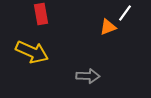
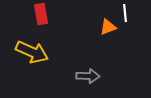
white line: rotated 42 degrees counterclockwise
